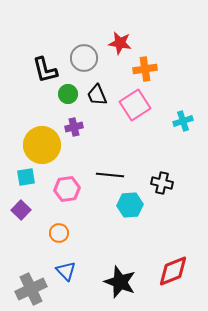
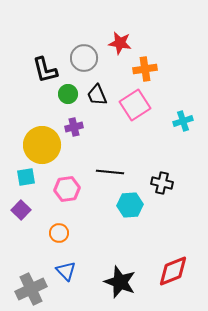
black line: moved 3 px up
